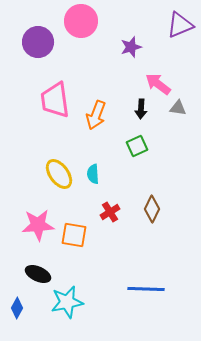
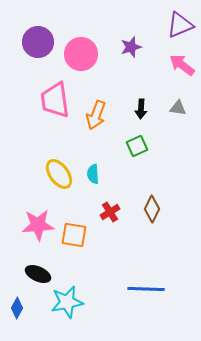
pink circle: moved 33 px down
pink arrow: moved 24 px right, 19 px up
